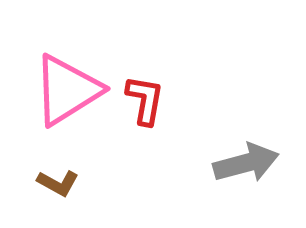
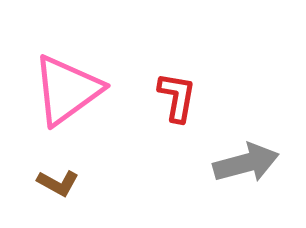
pink triangle: rotated 4 degrees counterclockwise
red L-shape: moved 32 px right, 3 px up
